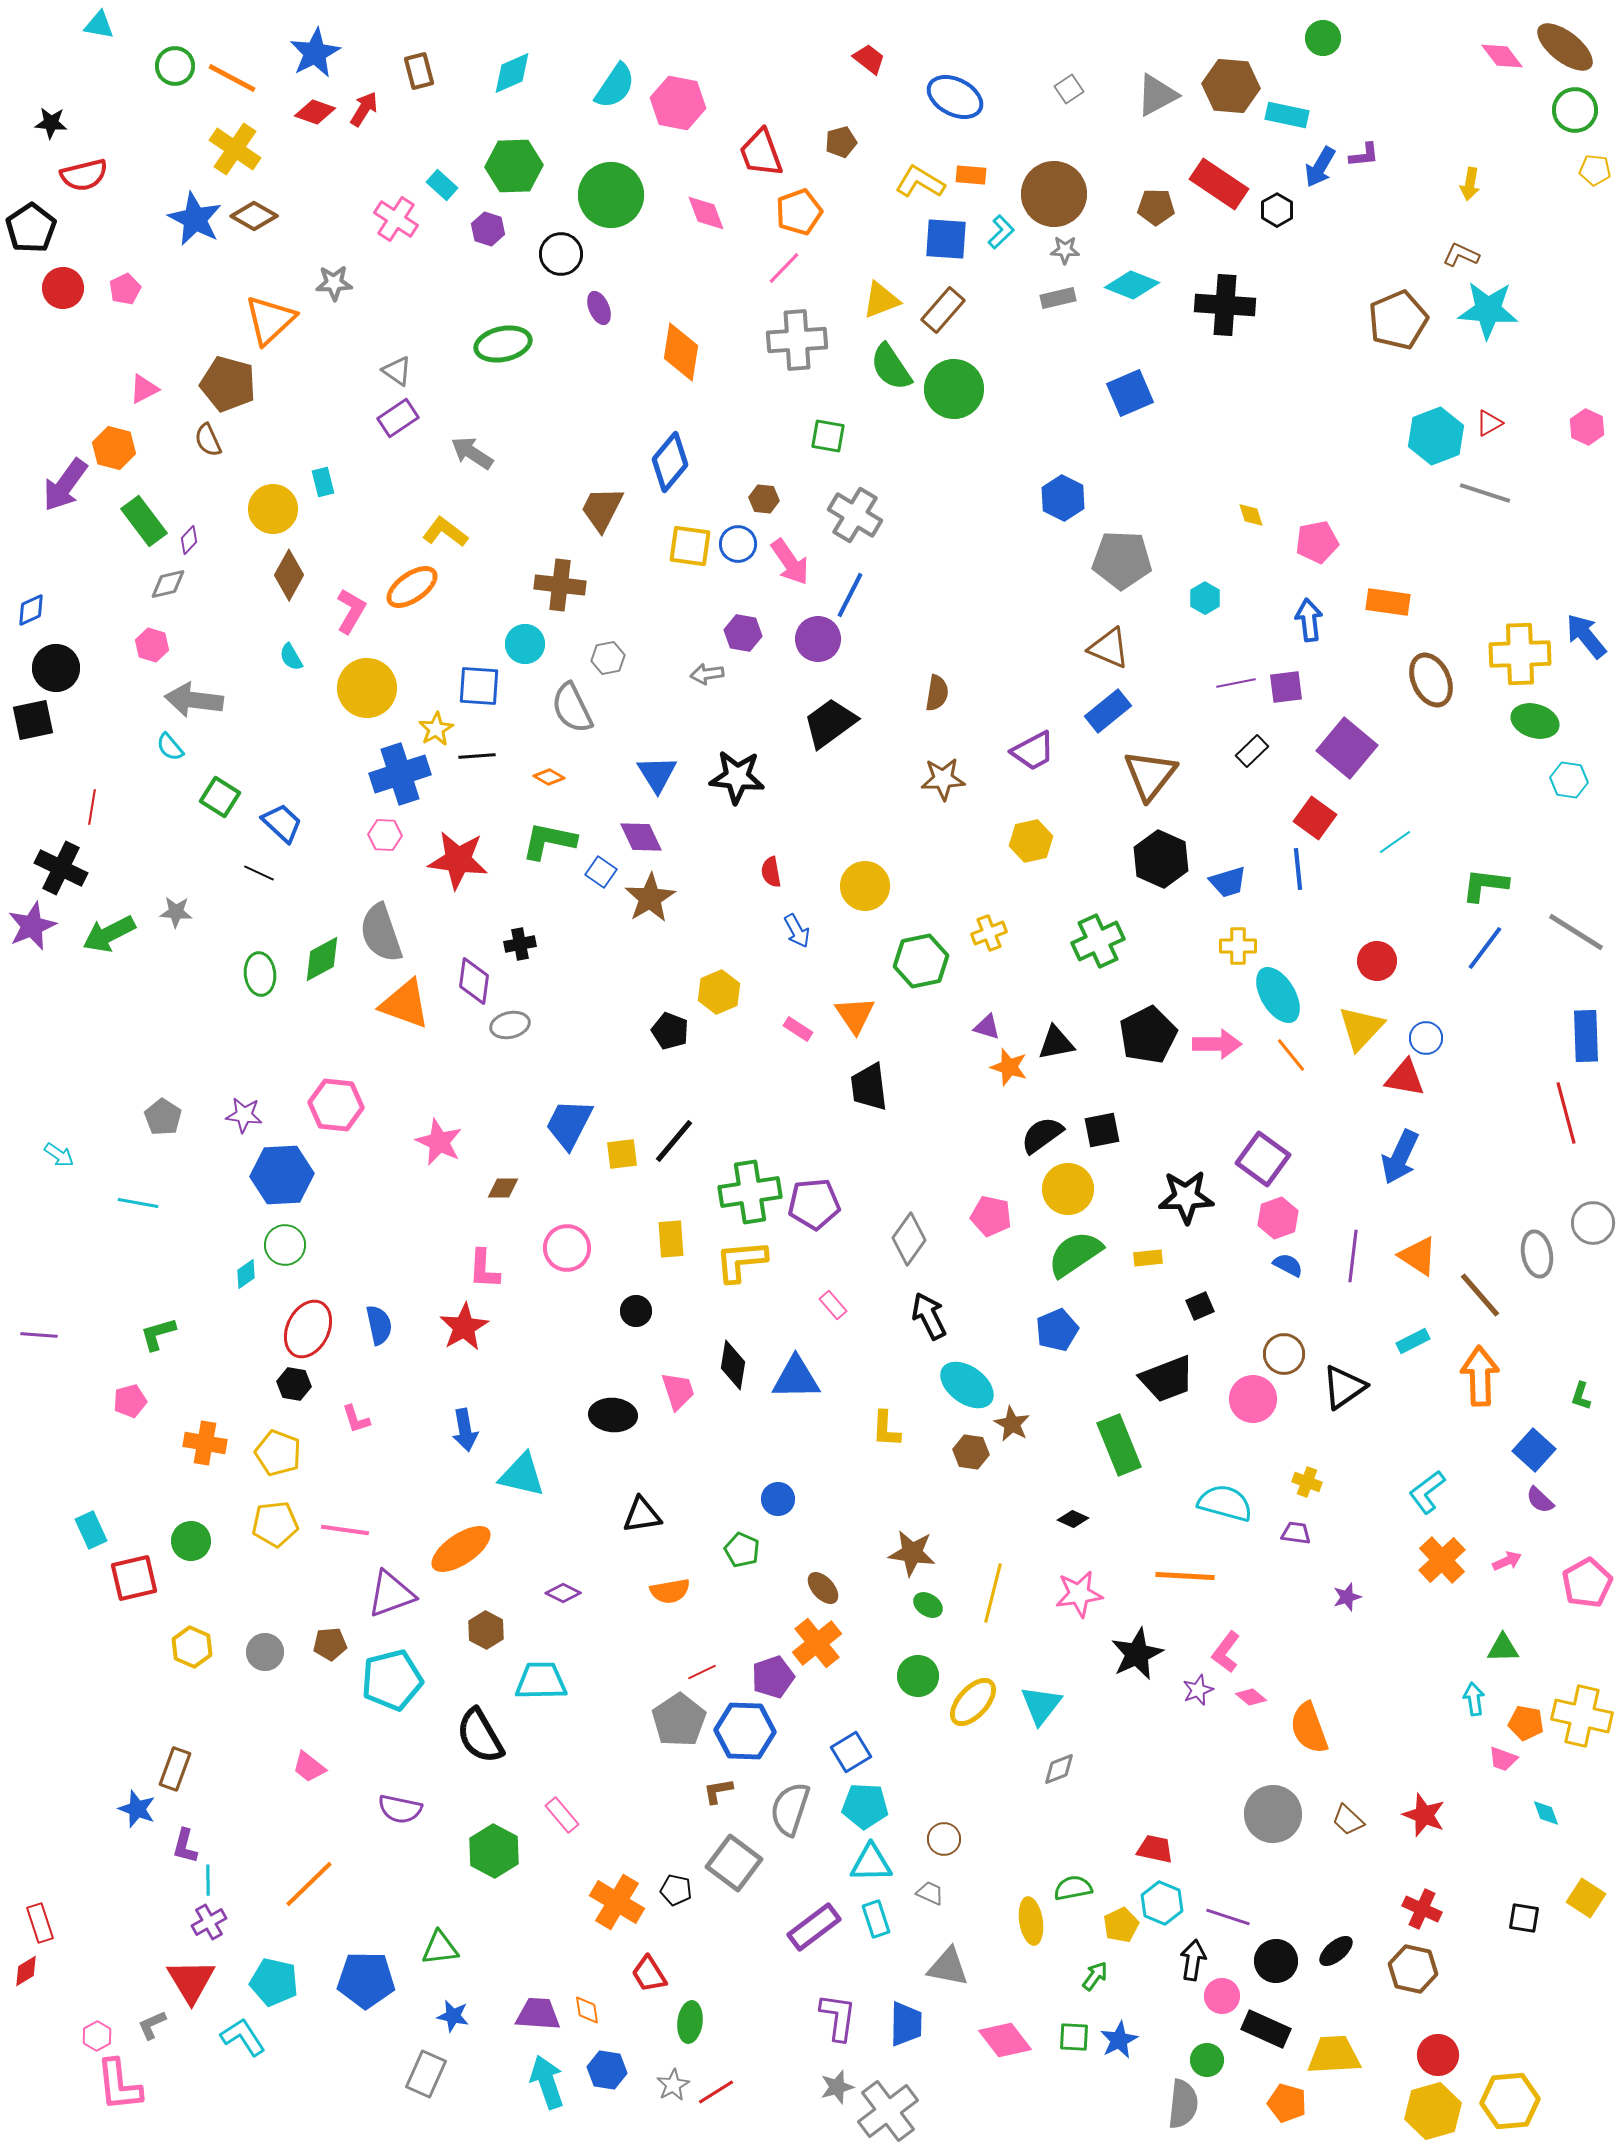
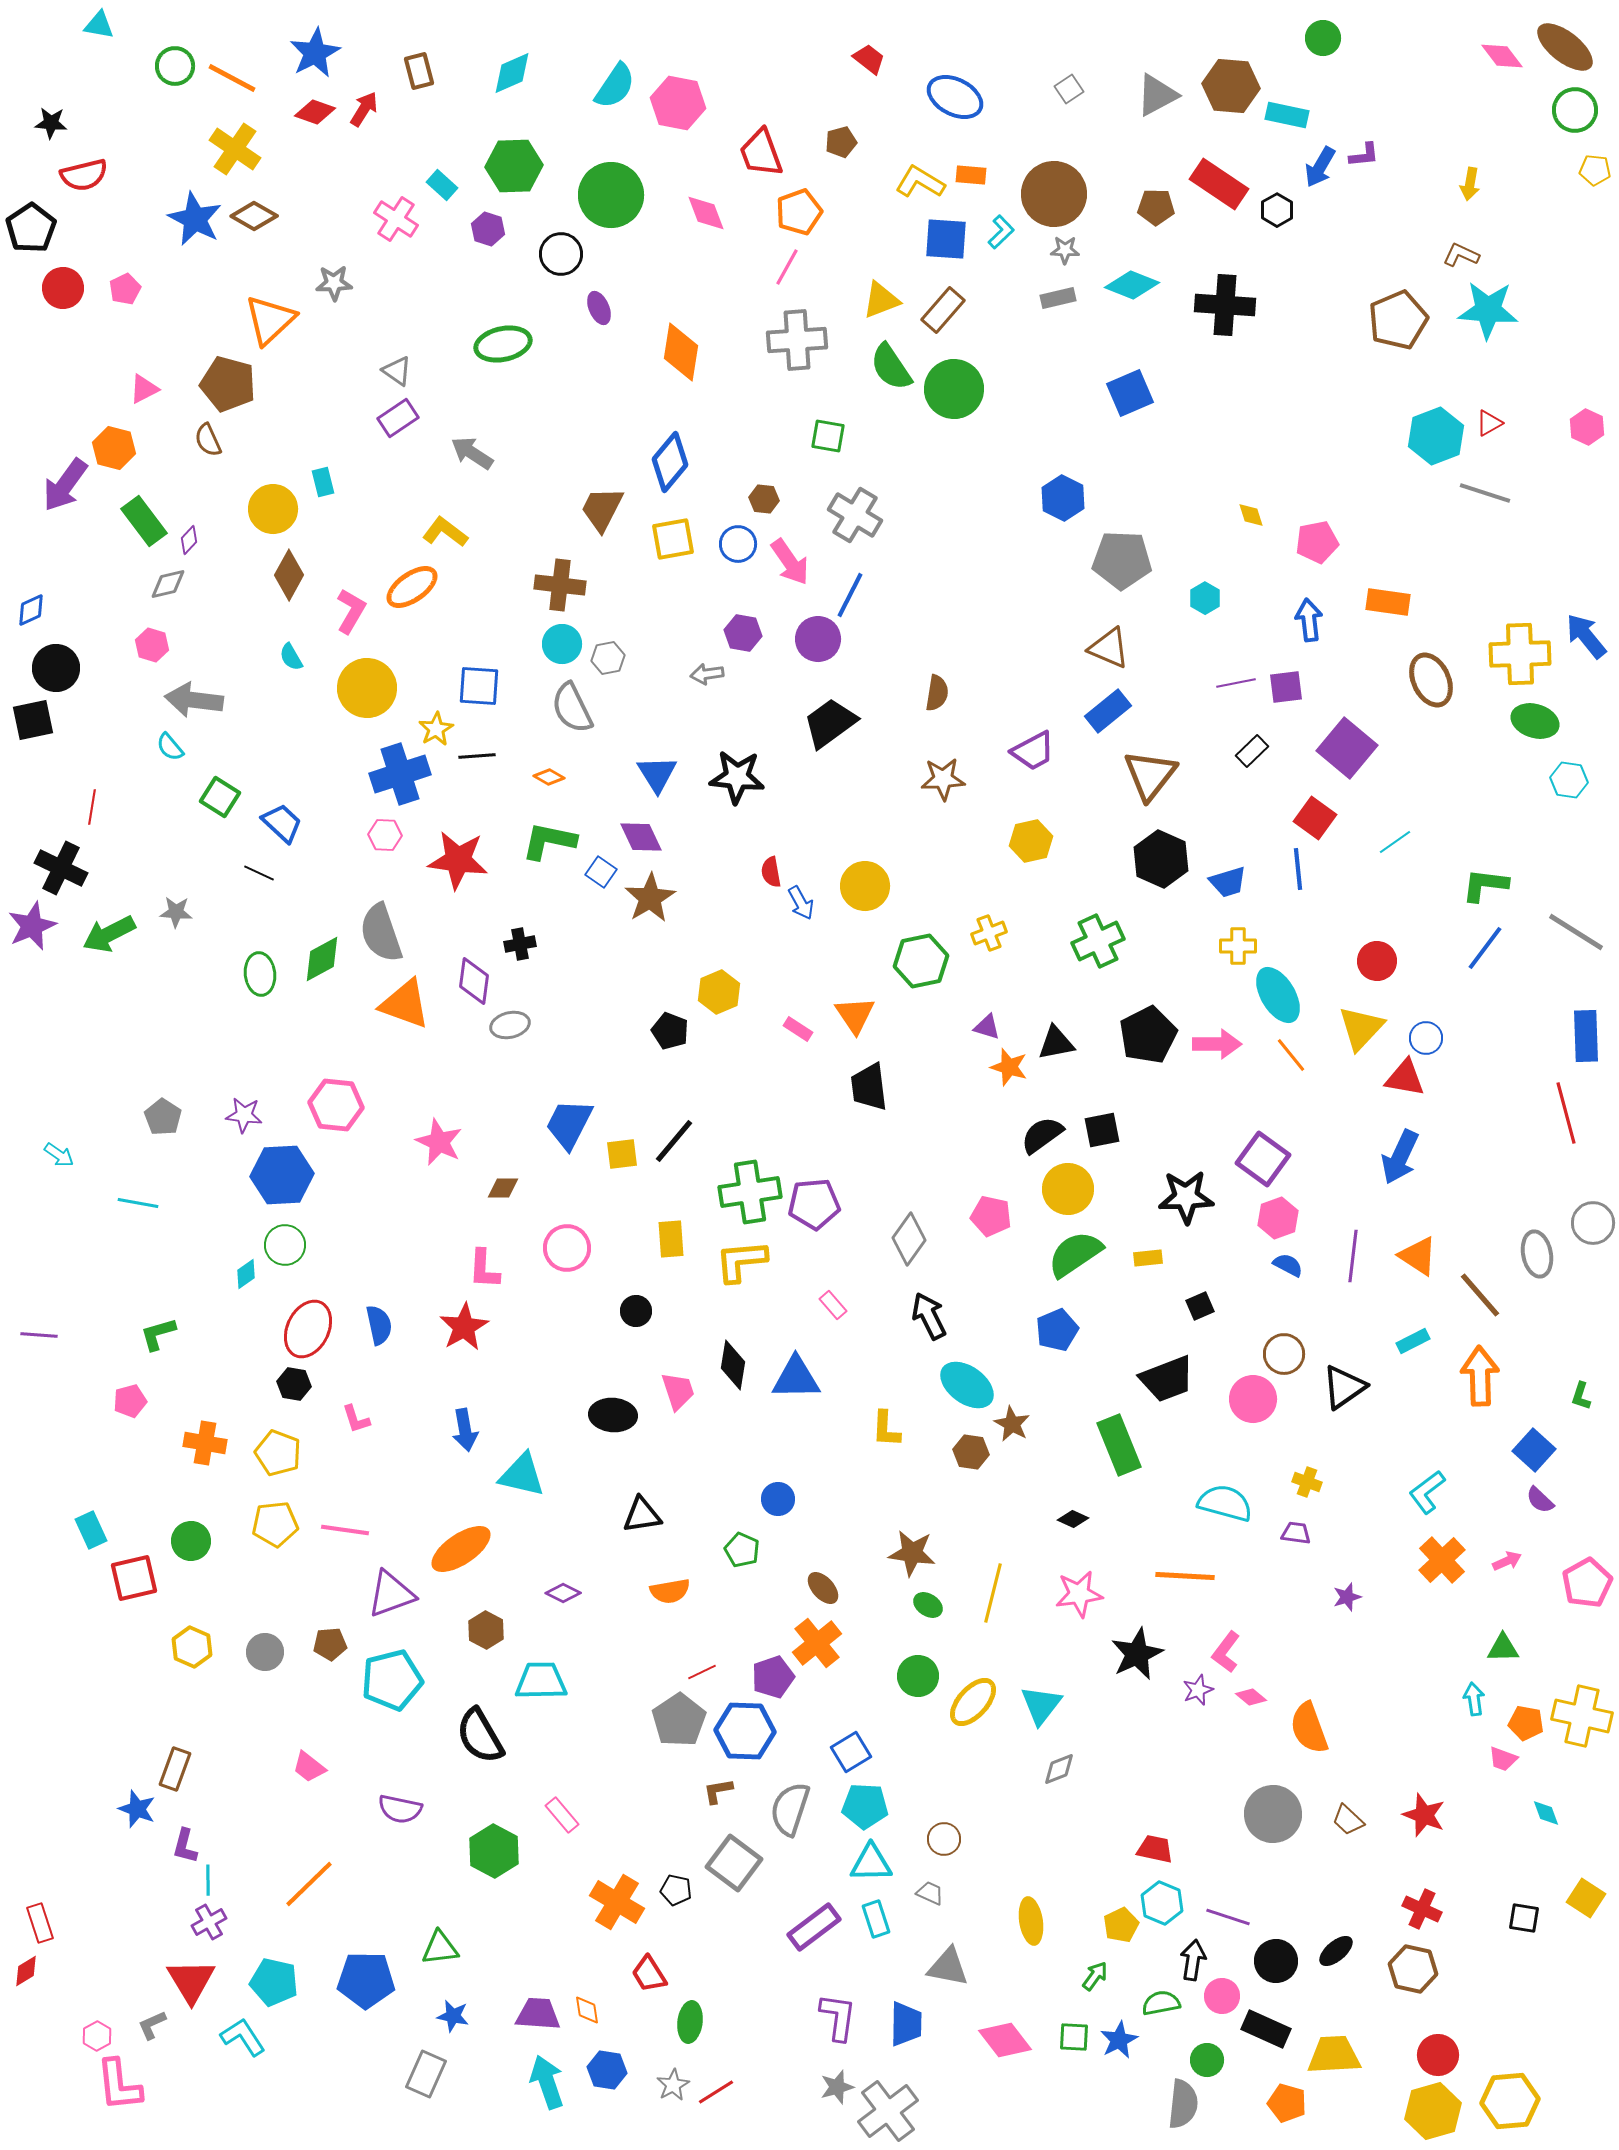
pink line at (784, 268): moved 3 px right, 1 px up; rotated 15 degrees counterclockwise
yellow square at (690, 546): moved 17 px left, 7 px up; rotated 18 degrees counterclockwise
cyan circle at (525, 644): moved 37 px right
blue arrow at (797, 931): moved 4 px right, 28 px up
green semicircle at (1073, 1888): moved 88 px right, 115 px down
